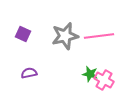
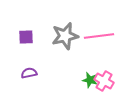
purple square: moved 3 px right, 3 px down; rotated 28 degrees counterclockwise
green star: moved 6 px down
pink cross: moved 1 px down
